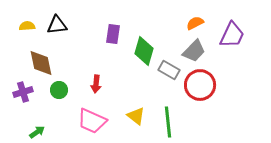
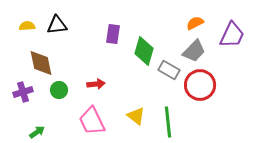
red arrow: rotated 102 degrees counterclockwise
pink trapezoid: rotated 40 degrees clockwise
